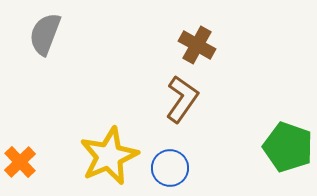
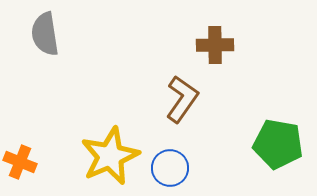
gray semicircle: rotated 30 degrees counterclockwise
brown cross: moved 18 px right; rotated 30 degrees counterclockwise
green pentagon: moved 10 px left, 3 px up; rotated 9 degrees counterclockwise
yellow star: moved 1 px right
orange cross: rotated 24 degrees counterclockwise
